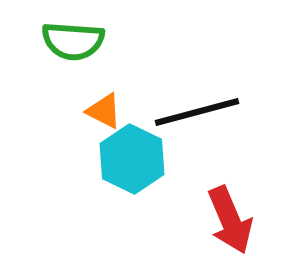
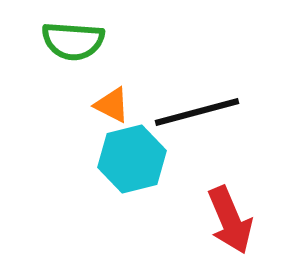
orange triangle: moved 8 px right, 6 px up
cyan hexagon: rotated 20 degrees clockwise
